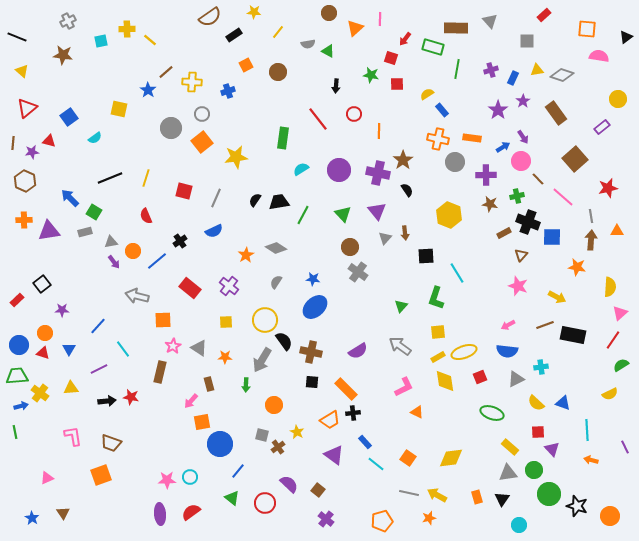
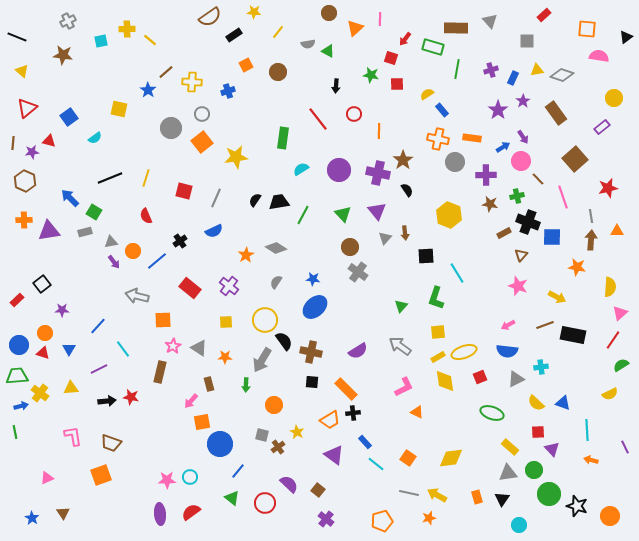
yellow circle at (618, 99): moved 4 px left, 1 px up
pink line at (563, 197): rotated 30 degrees clockwise
